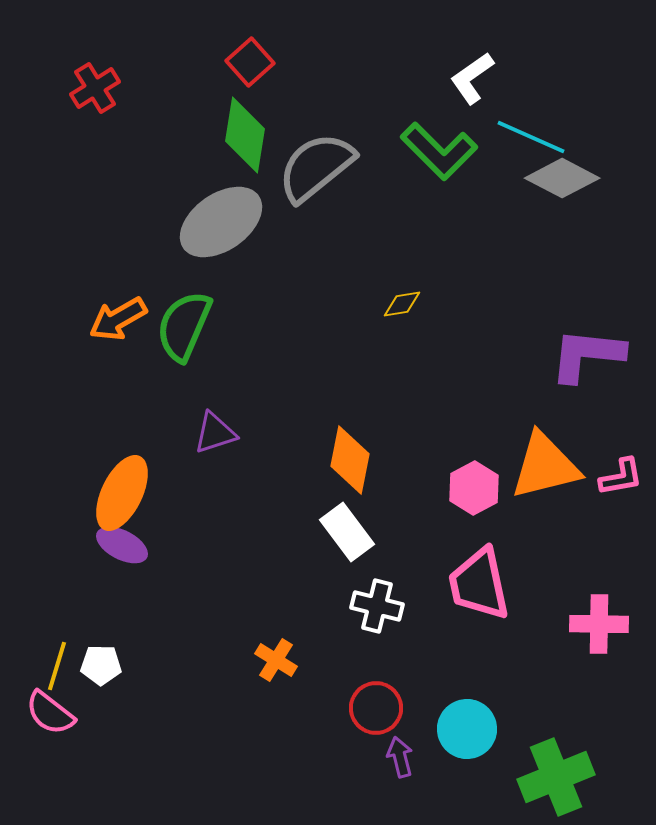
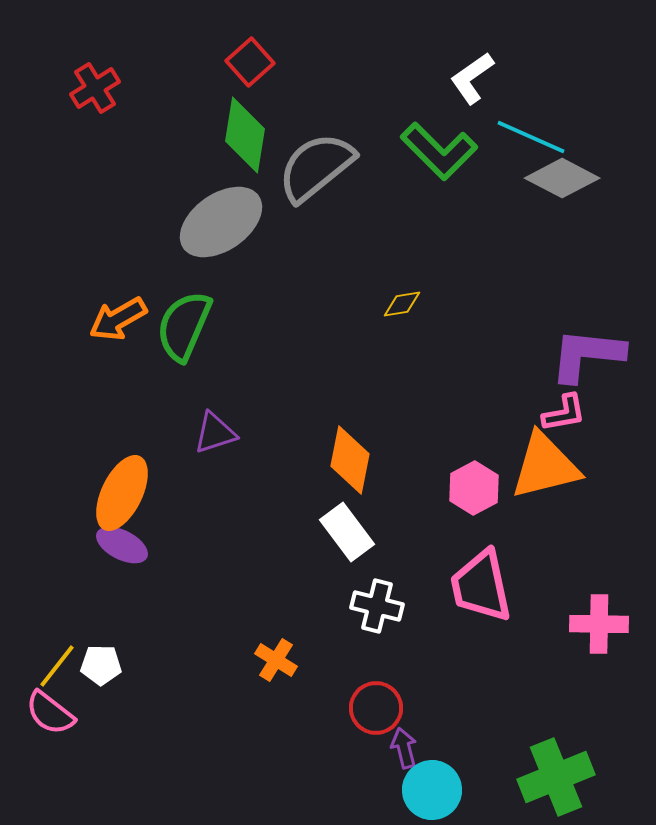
pink L-shape: moved 57 px left, 64 px up
pink trapezoid: moved 2 px right, 2 px down
yellow line: rotated 21 degrees clockwise
cyan circle: moved 35 px left, 61 px down
purple arrow: moved 4 px right, 9 px up
